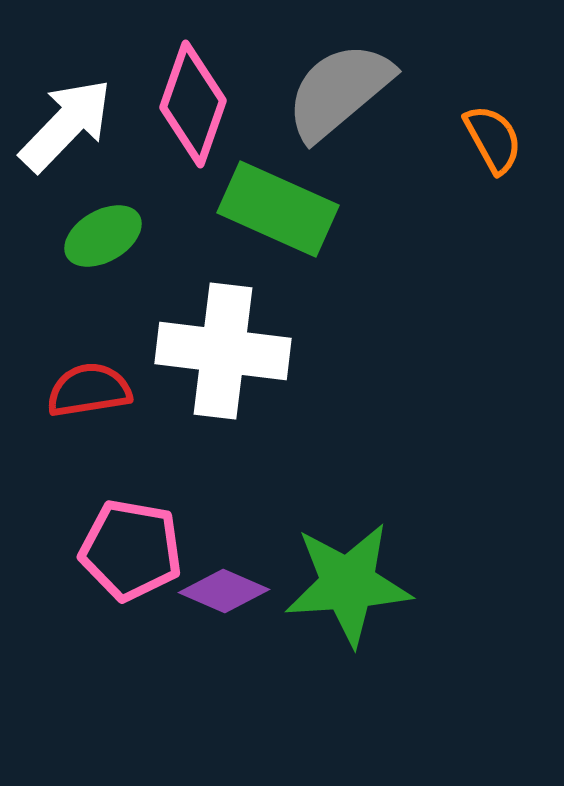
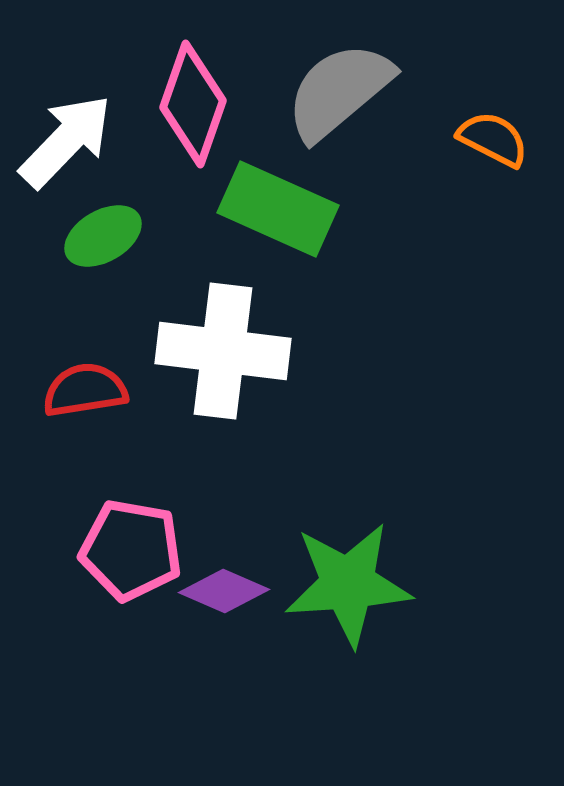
white arrow: moved 16 px down
orange semicircle: rotated 34 degrees counterclockwise
red semicircle: moved 4 px left
